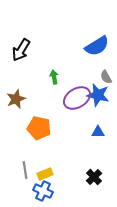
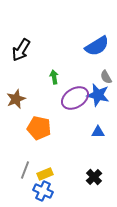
purple ellipse: moved 2 px left
gray line: rotated 30 degrees clockwise
